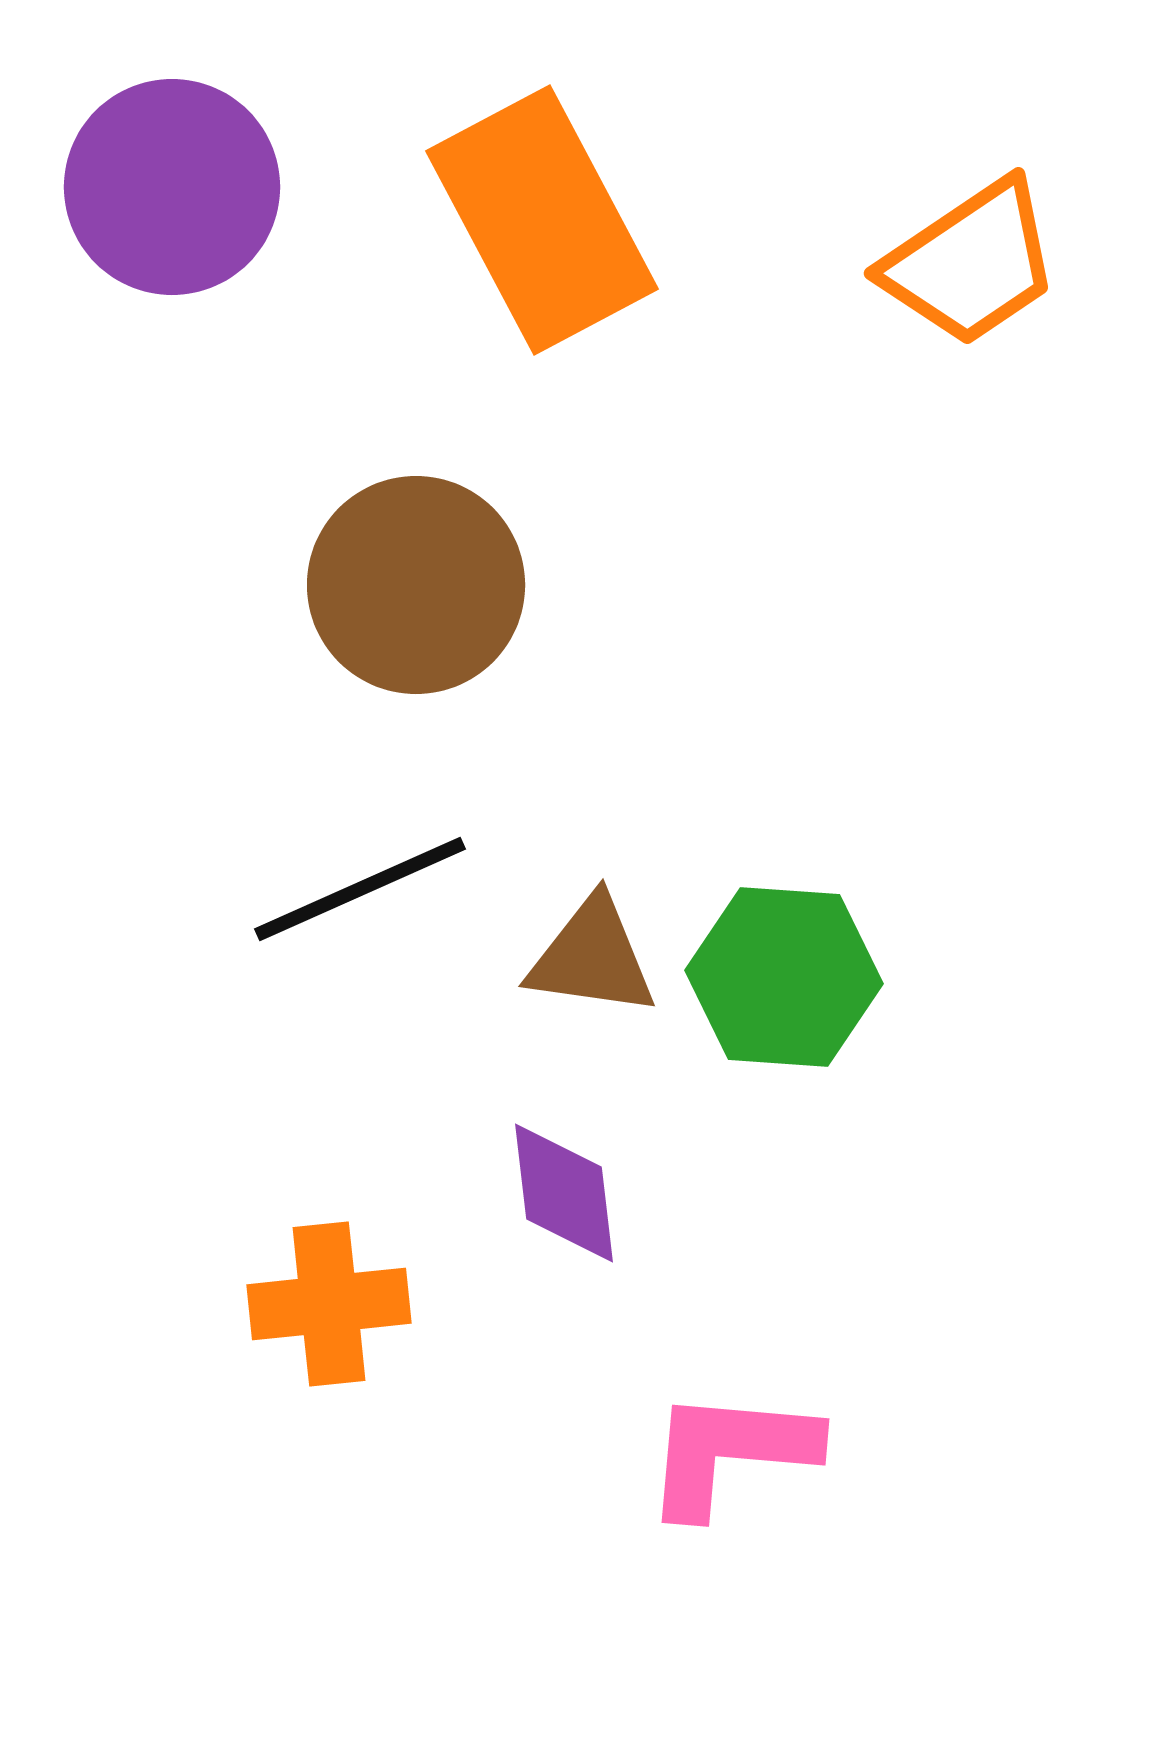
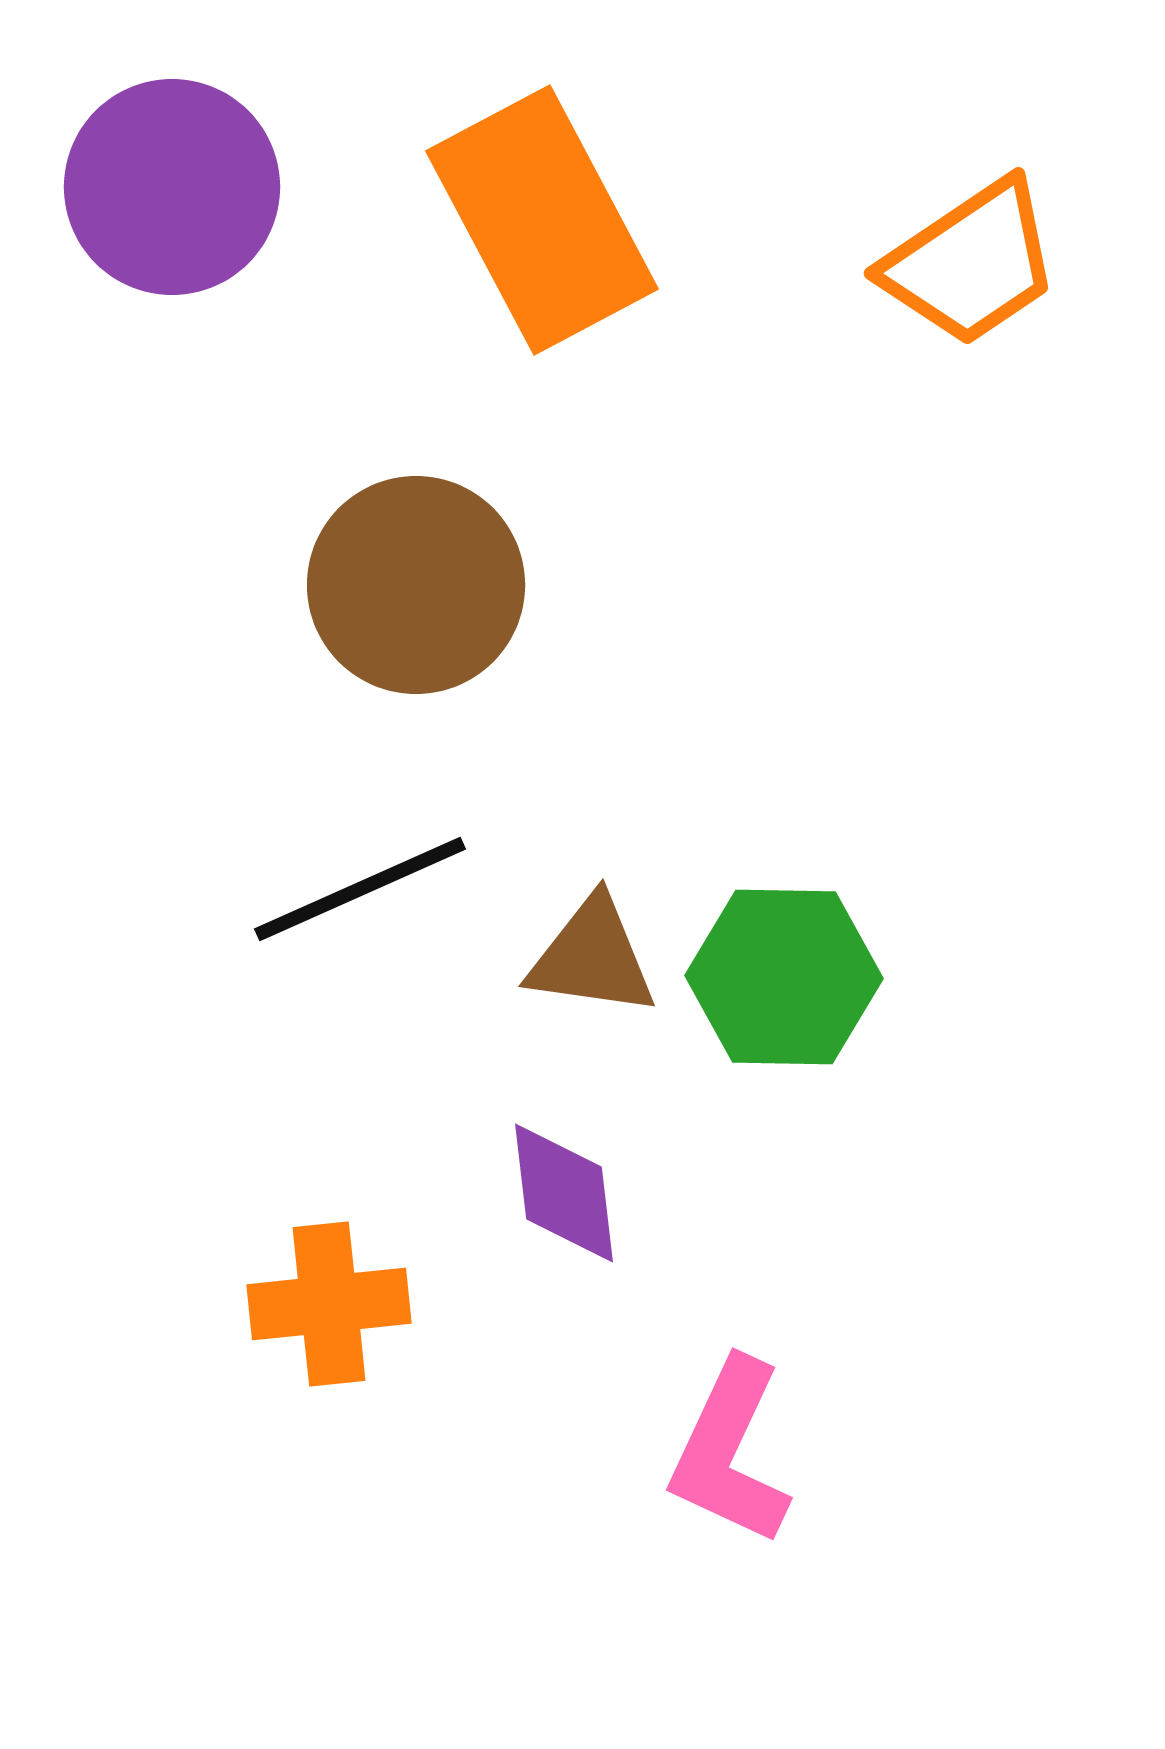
green hexagon: rotated 3 degrees counterclockwise
pink L-shape: rotated 70 degrees counterclockwise
